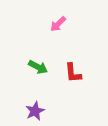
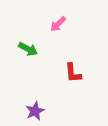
green arrow: moved 10 px left, 18 px up
